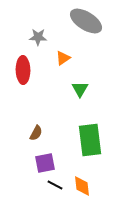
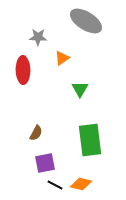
orange triangle: moved 1 px left
orange diamond: moved 1 px left, 2 px up; rotated 70 degrees counterclockwise
